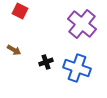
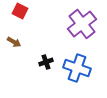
purple cross: rotated 12 degrees clockwise
brown arrow: moved 8 px up
